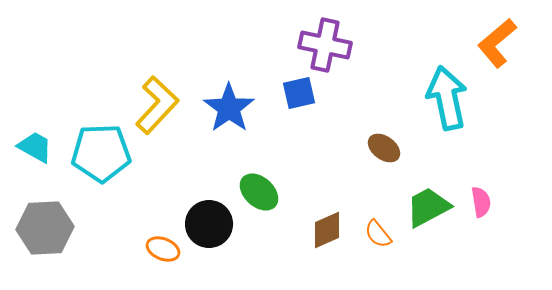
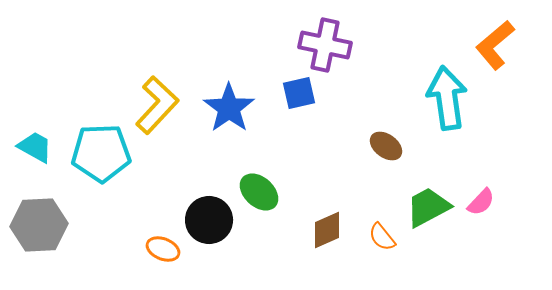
orange L-shape: moved 2 px left, 2 px down
cyan arrow: rotated 4 degrees clockwise
brown ellipse: moved 2 px right, 2 px up
pink semicircle: rotated 52 degrees clockwise
black circle: moved 4 px up
gray hexagon: moved 6 px left, 3 px up
orange semicircle: moved 4 px right, 3 px down
